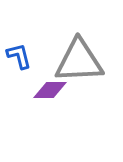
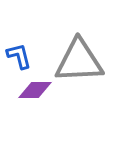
purple diamond: moved 15 px left
